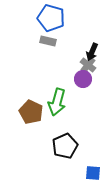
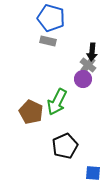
black arrow: rotated 18 degrees counterclockwise
green arrow: rotated 12 degrees clockwise
